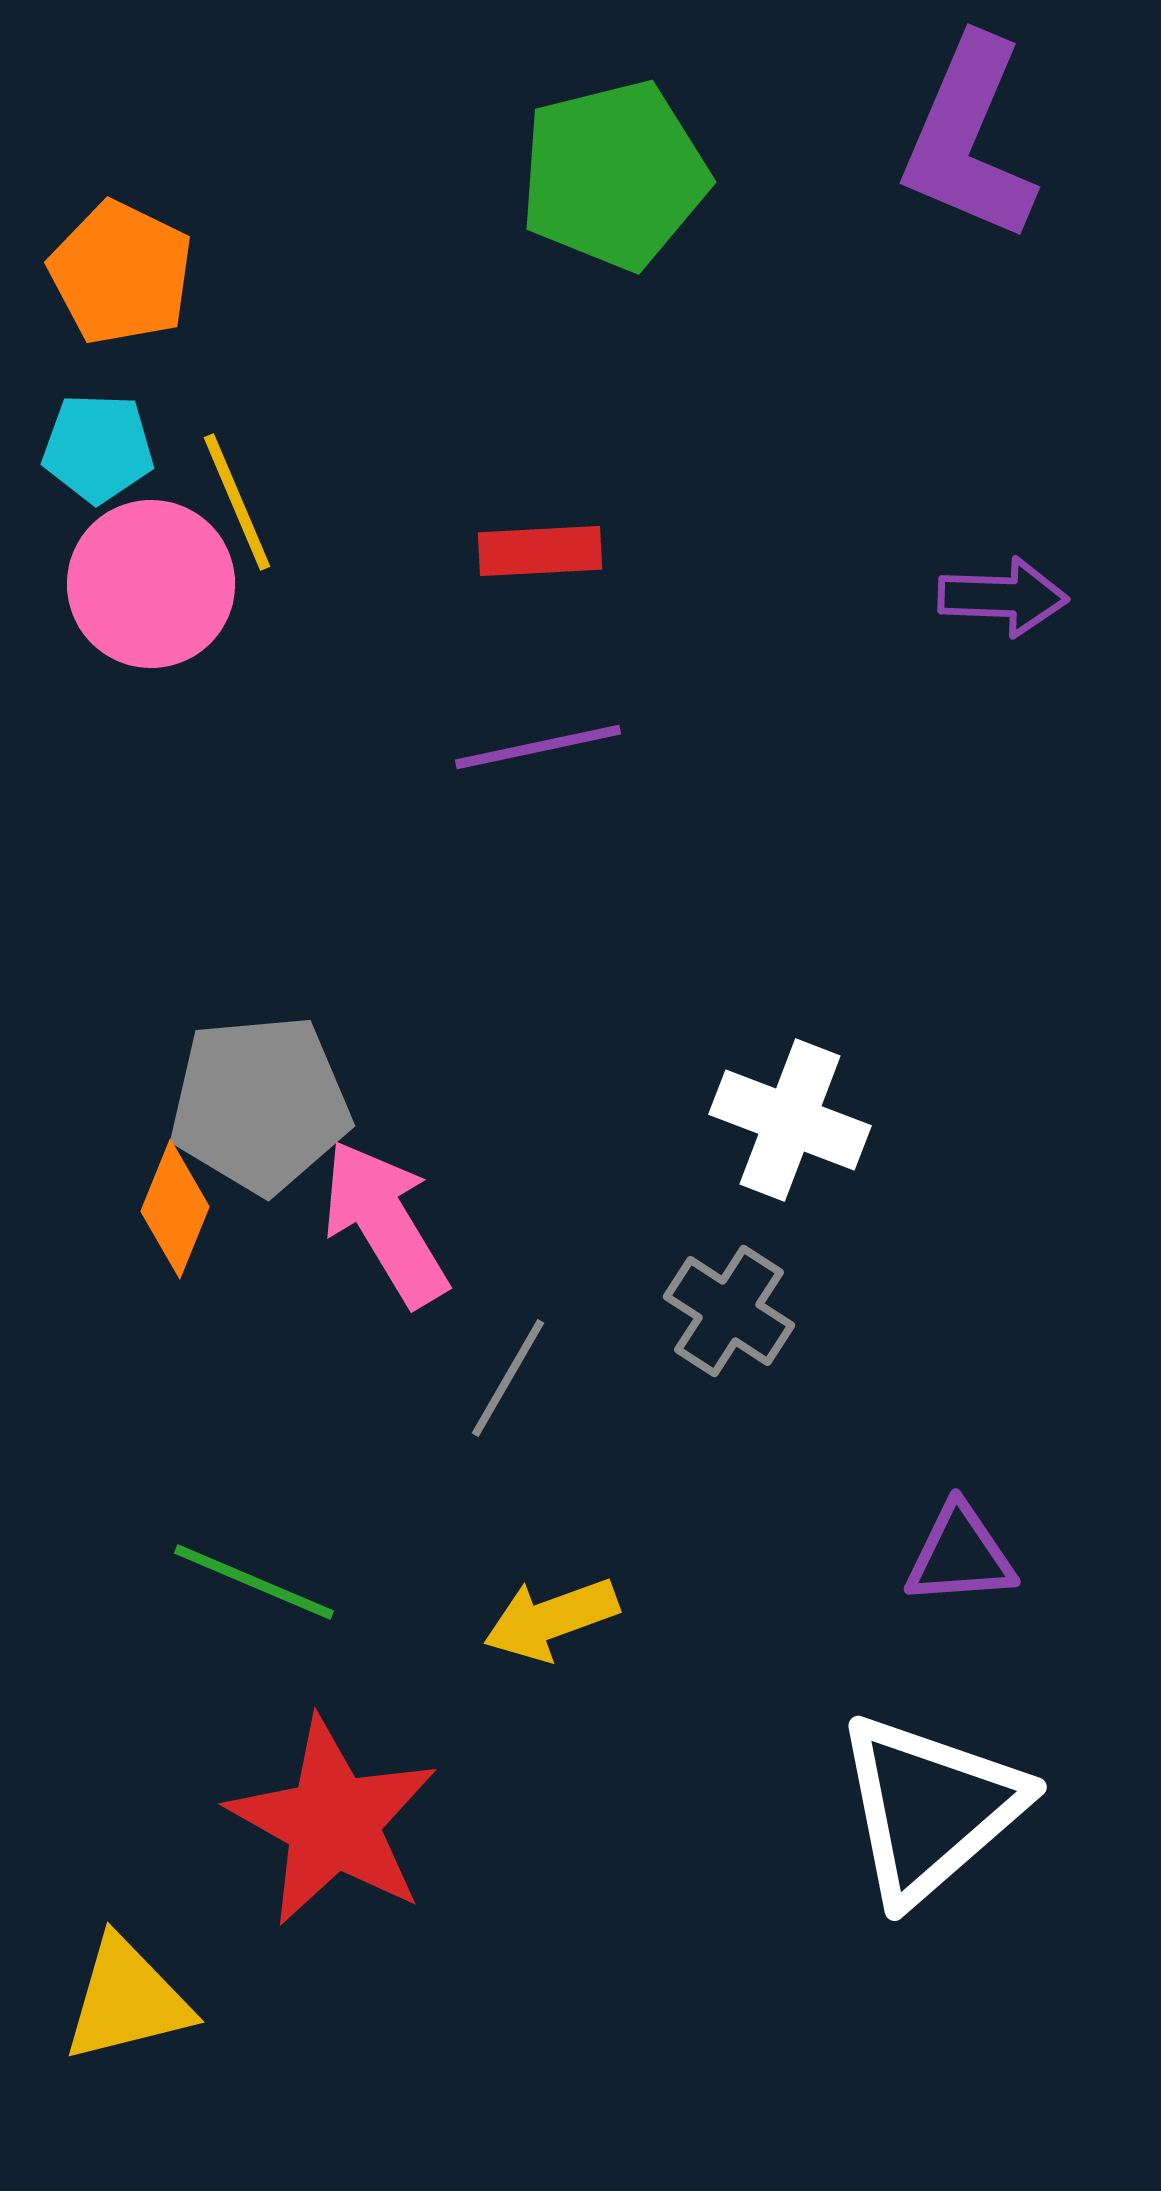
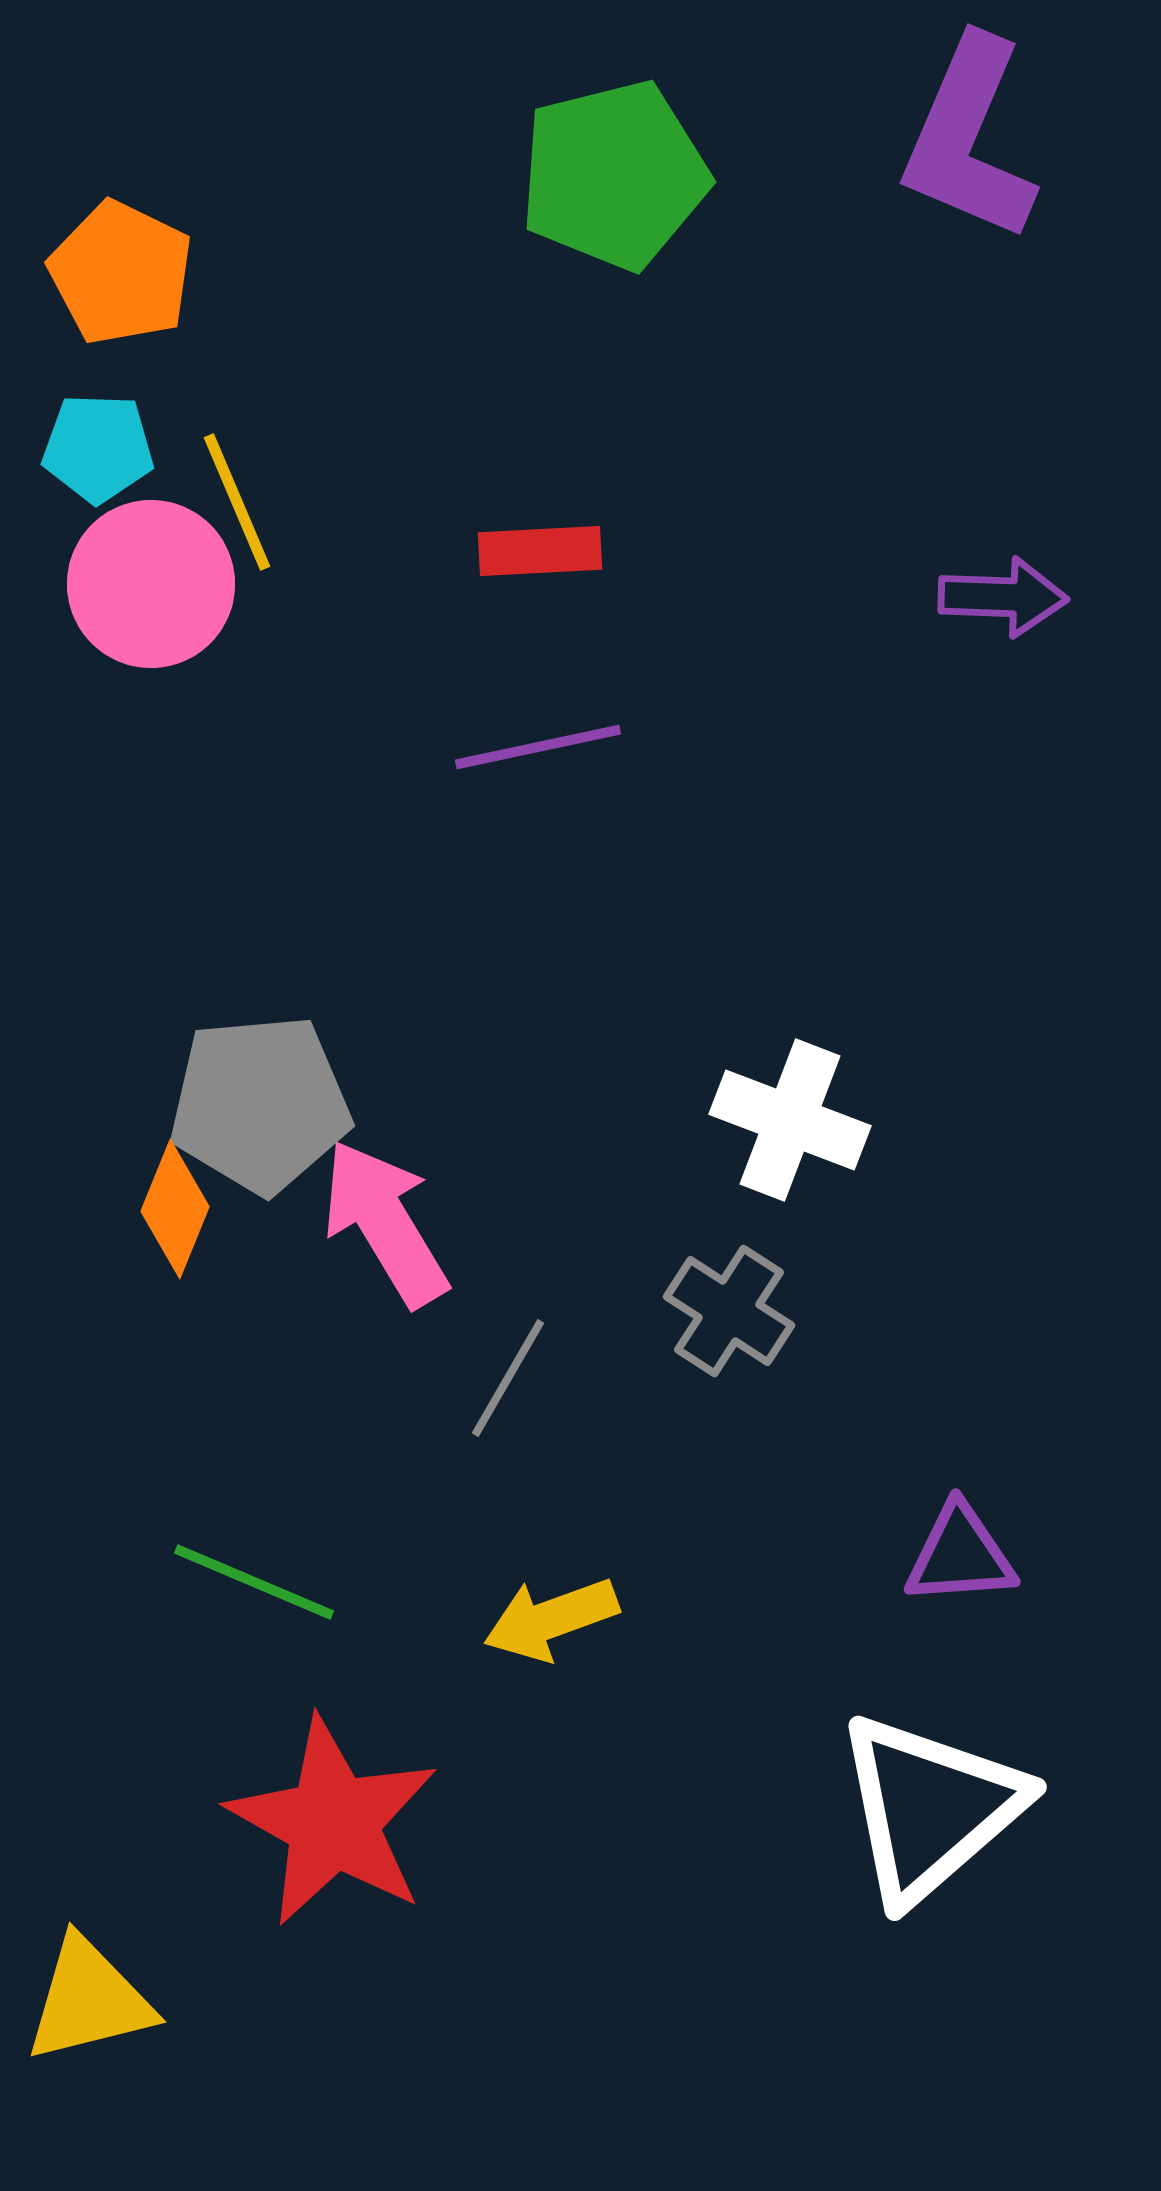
yellow triangle: moved 38 px left
